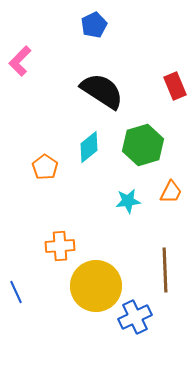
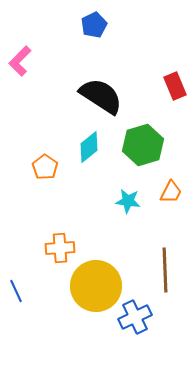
black semicircle: moved 1 px left, 5 px down
cyan star: rotated 15 degrees clockwise
orange cross: moved 2 px down
blue line: moved 1 px up
